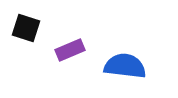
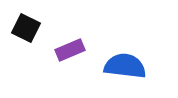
black square: rotated 8 degrees clockwise
